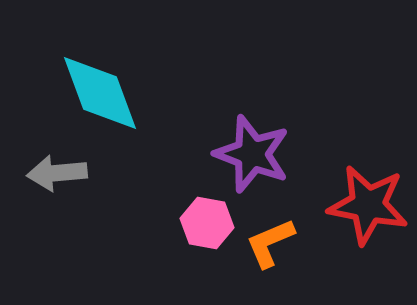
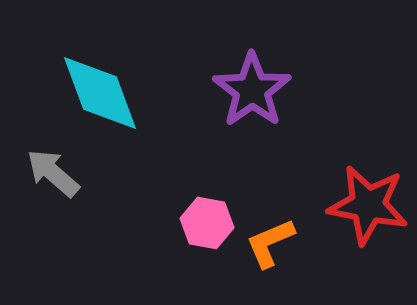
purple star: moved 64 px up; rotated 16 degrees clockwise
gray arrow: moved 4 px left; rotated 46 degrees clockwise
